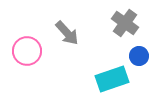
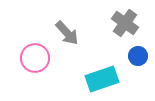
pink circle: moved 8 px right, 7 px down
blue circle: moved 1 px left
cyan rectangle: moved 10 px left
